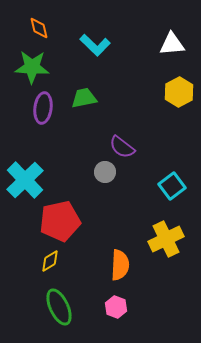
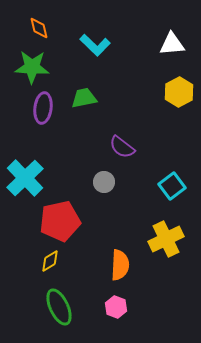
gray circle: moved 1 px left, 10 px down
cyan cross: moved 2 px up
